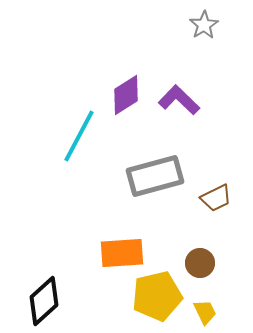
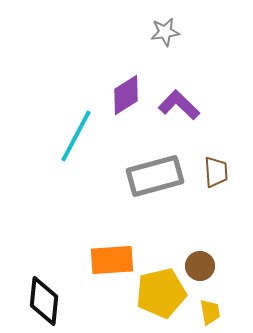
gray star: moved 39 px left, 7 px down; rotated 24 degrees clockwise
purple L-shape: moved 5 px down
cyan line: moved 3 px left
brown trapezoid: moved 26 px up; rotated 68 degrees counterclockwise
orange rectangle: moved 10 px left, 7 px down
brown circle: moved 3 px down
yellow pentagon: moved 4 px right, 3 px up
black diamond: rotated 42 degrees counterclockwise
yellow trapezoid: moved 5 px right; rotated 16 degrees clockwise
